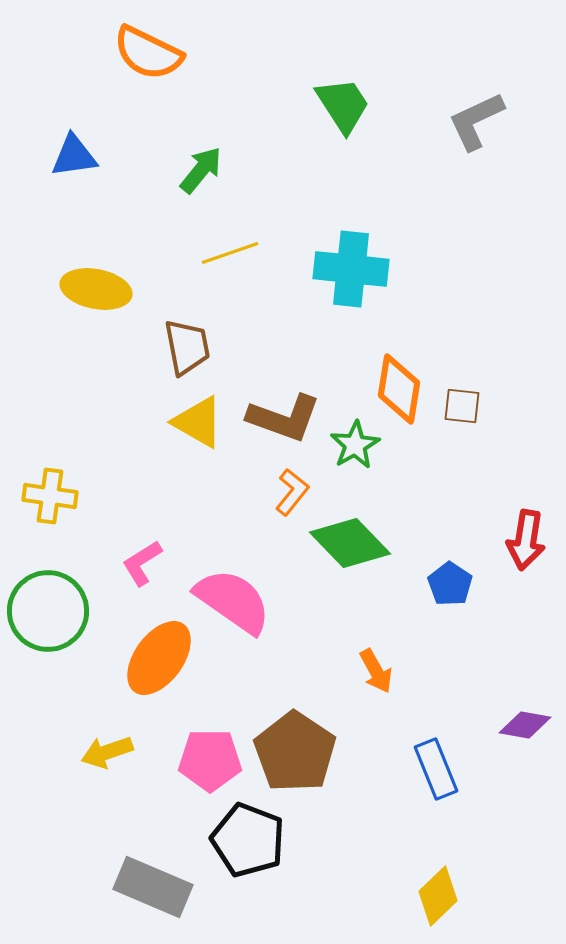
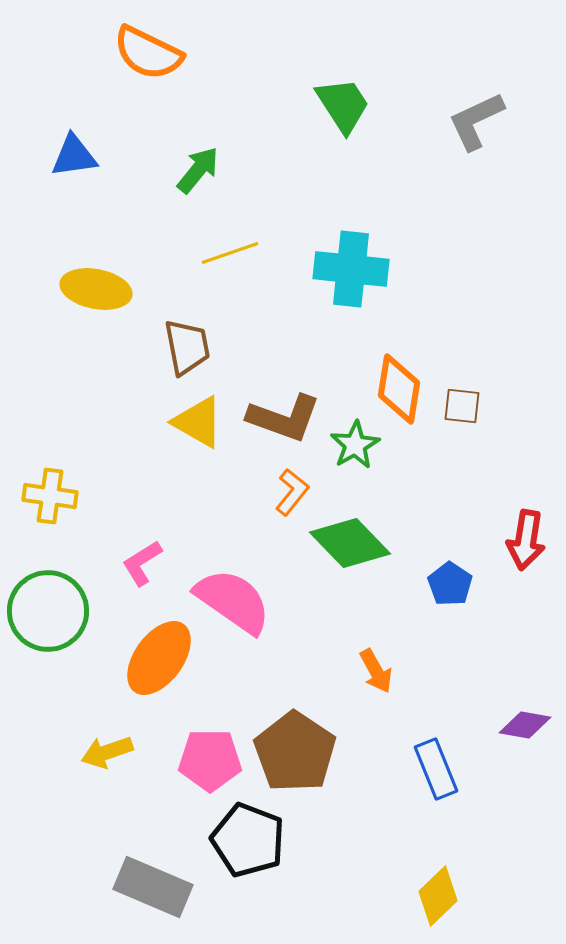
green arrow: moved 3 px left
